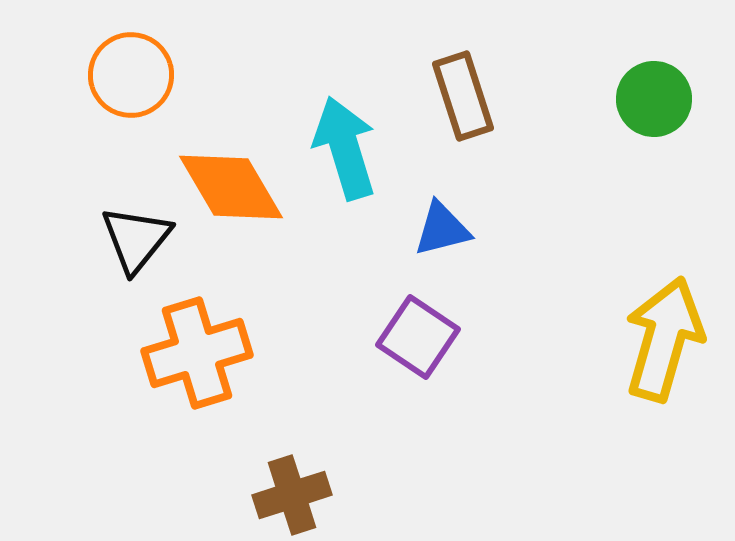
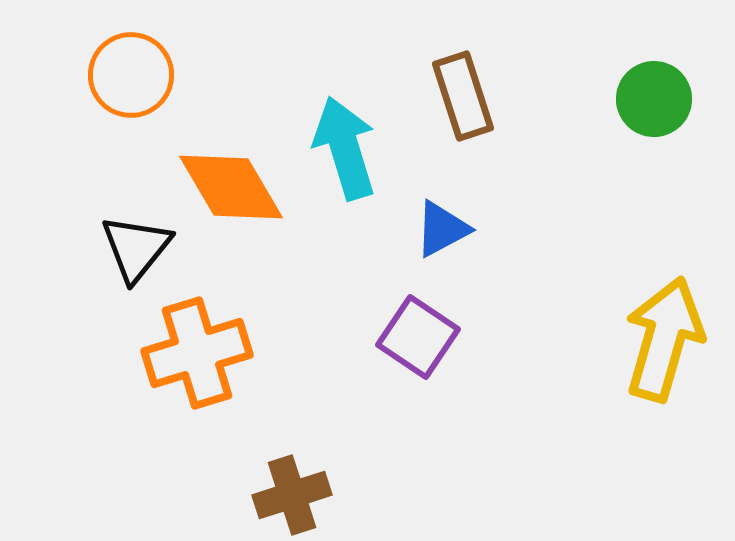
blue triangle: rotated 14 degrees counterclockwise
black triangle: moved 9 px down
